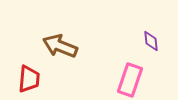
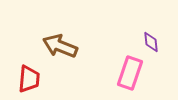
purple diamond: moved 1 px down
pink rectangle: moved 7 px up
